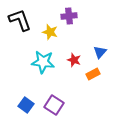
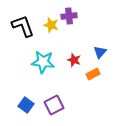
black L-shape: moved 3 px right, 6 px down
yellow star: moved 1 px right, 7 px up
purple square: rotated 30 degrees clockwise
